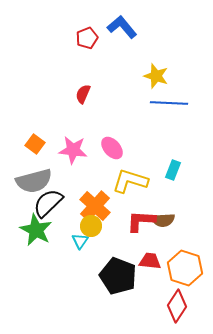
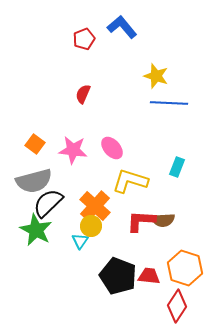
red pentagon: moved 3 px left, 1 px down
cyan rectangle: moved 4 px right, 3 px up
red trapezoid: moved 1 px left, 15 px down
